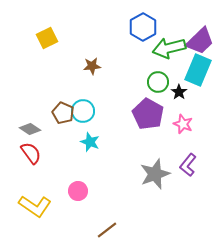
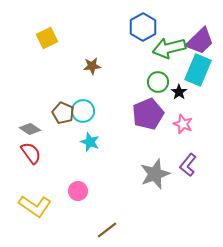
purple pentagon: rotated 20 degrees clockwise
